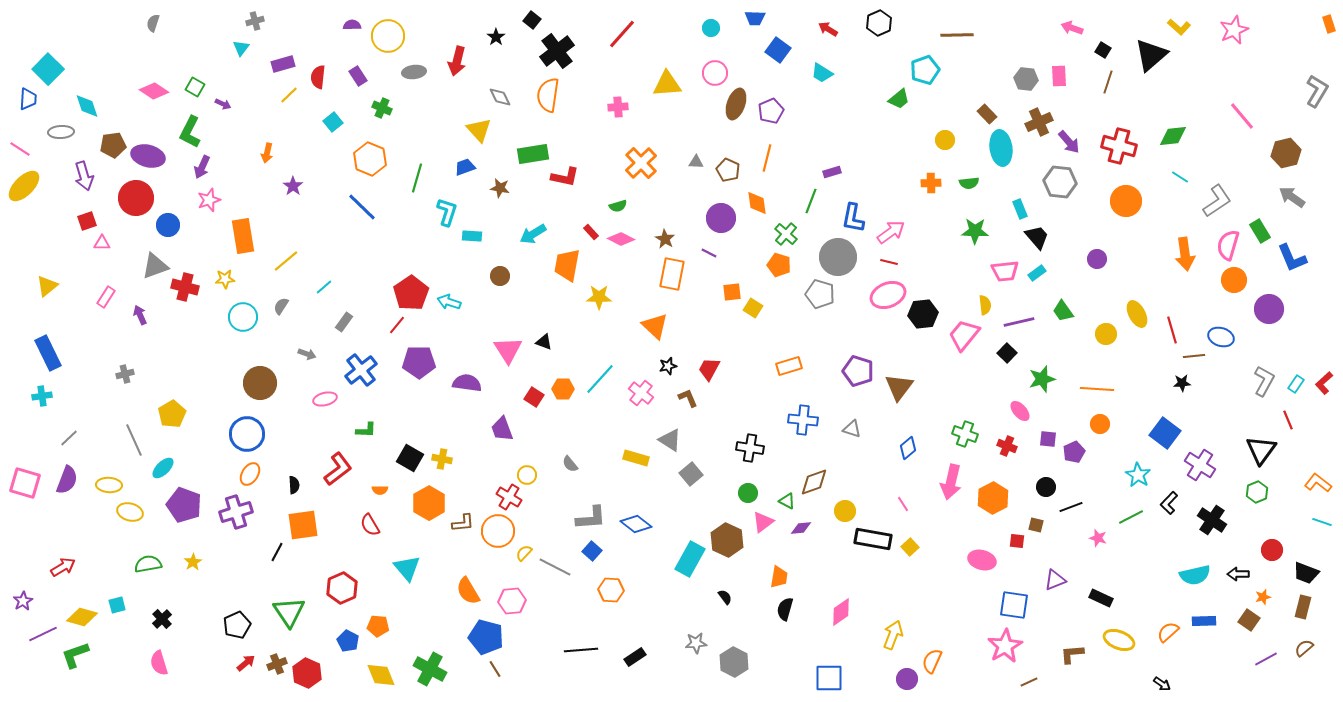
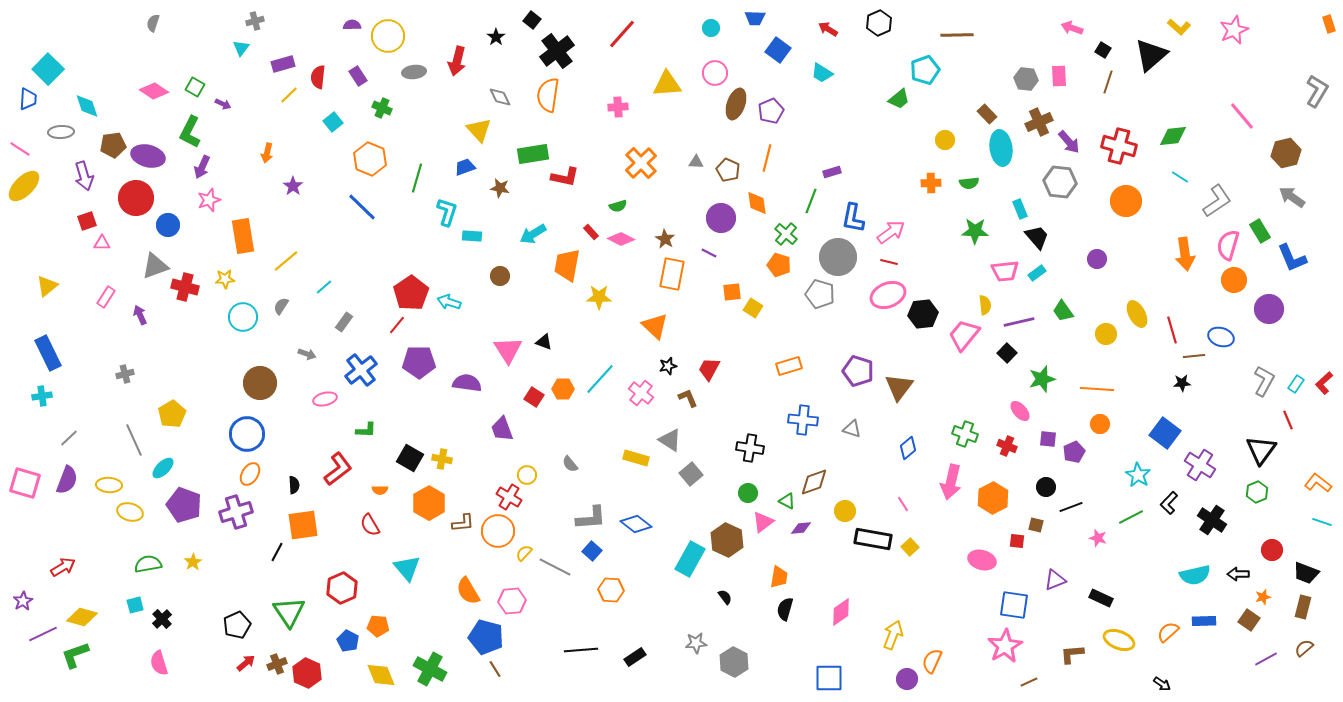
cyan square at (117, 605): moved 18 px right
